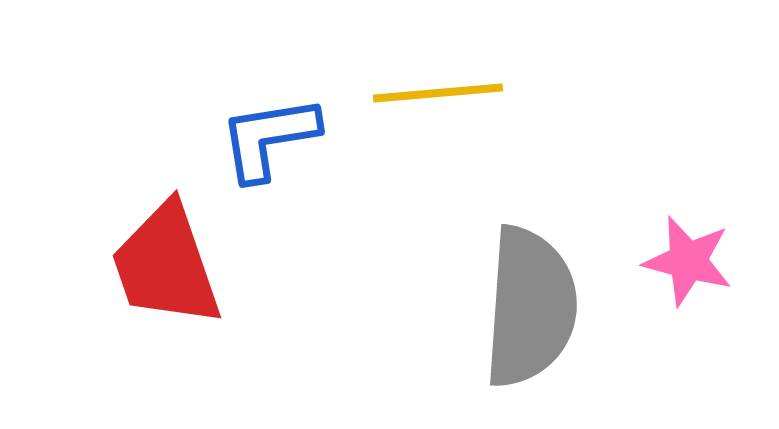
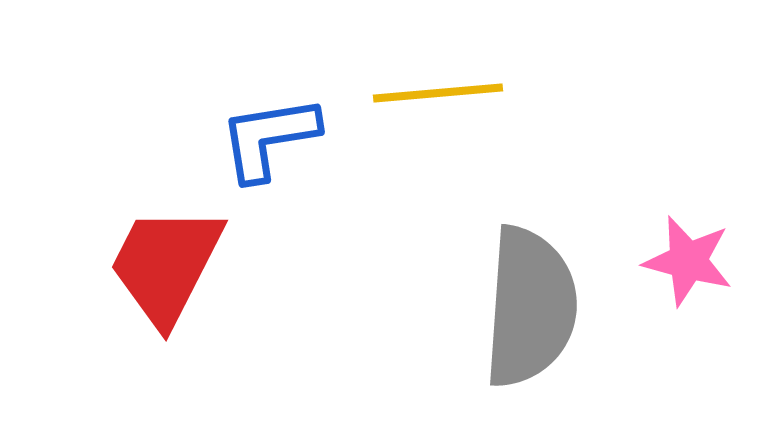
red trapezoid: rotated 46 degrees clockwise
